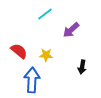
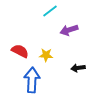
cyan line: moved 5 px right, 3 px up
purple arrow: moved 2 px left; rotated 24 degrees clockwise
red semicircle: moved 1 px right; rotated 12 degrees counterclockwise
black arrow: moved 4 px left, 1 px down; rotated 72 degrees clockwise
